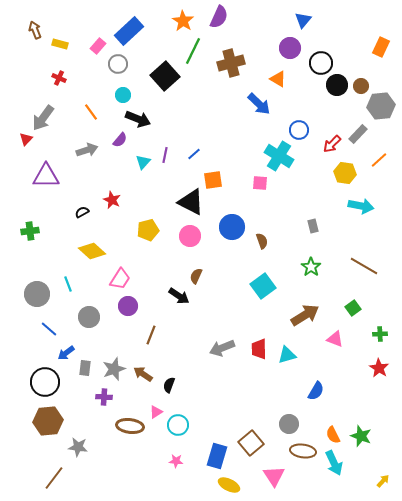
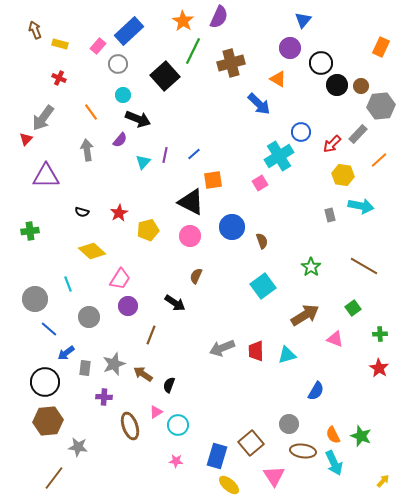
blue circle at (299, 130): moved 2 px right, 2 px down
gray arrow at (87, 150): rotated 80 degrees counterclockwise
cyan cross at (279, 156): rotated 28 degrees clockwise
yellow hexagon at (345, 173): moved 2 px left, 2 px down
pink square at (260, 183): rotated 35 degrees counterclockwise
red star at (112, 200): moved 7 px right, 13 px down; rotated 18 degrees clockwise
black semicircle at (82, 212): rotated 136 degrees counterclockwise
gray rectangle at (313, 226): moved 17 px right, 11 px up
gray circle at (37, 294): moved 2 px left, 5 px down
black arrow at (179, 296): moved 4 px left, 7 px down
red trapezoid at (259, 349): moved 3 px left, 2 px down
gray star at (114, 369): moved 5 px up
brown ellipse at (130, 426): rotated 64 degrees clockwise
yellow ellipse at (229, 485): rotated 15 degrees clockwise
